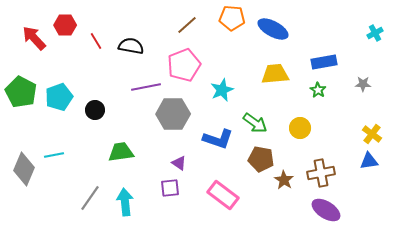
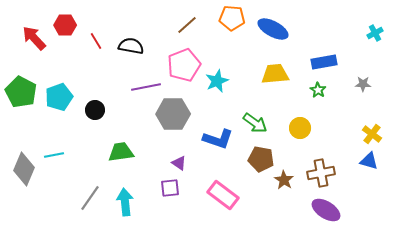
cyan star: moved 5 px left, 9 px up
blue triangle: rotated 24 degrees clockwise
